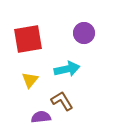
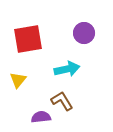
yellow triangle: moved 12 px left
